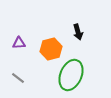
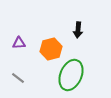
black arrow: moved 2 px up; rotated 21 degrees clockwise
